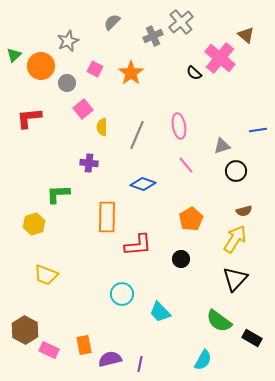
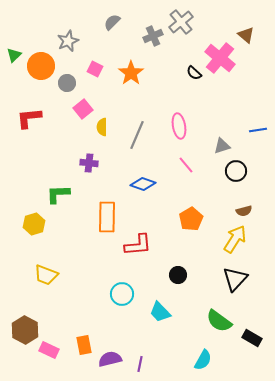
black circle at (181, 259): moved 3 px left, 16 px down
